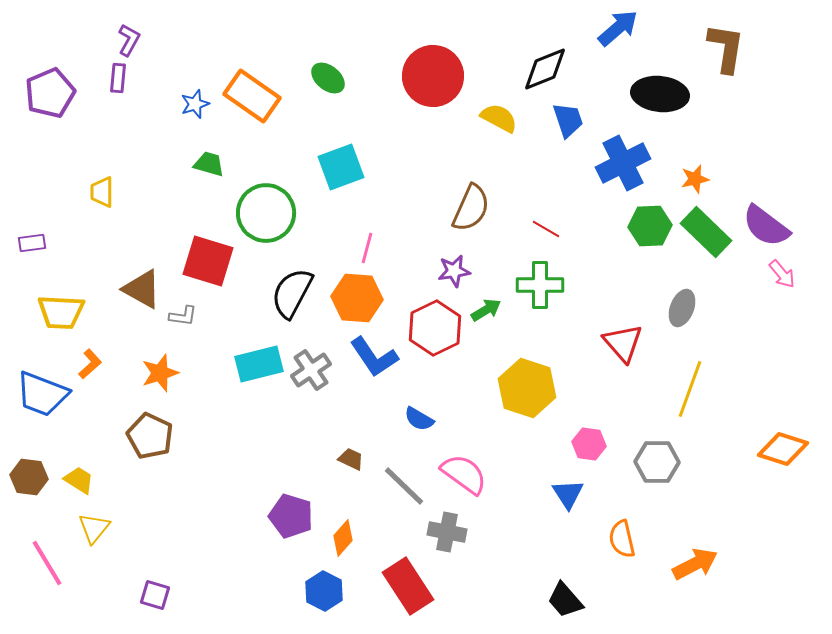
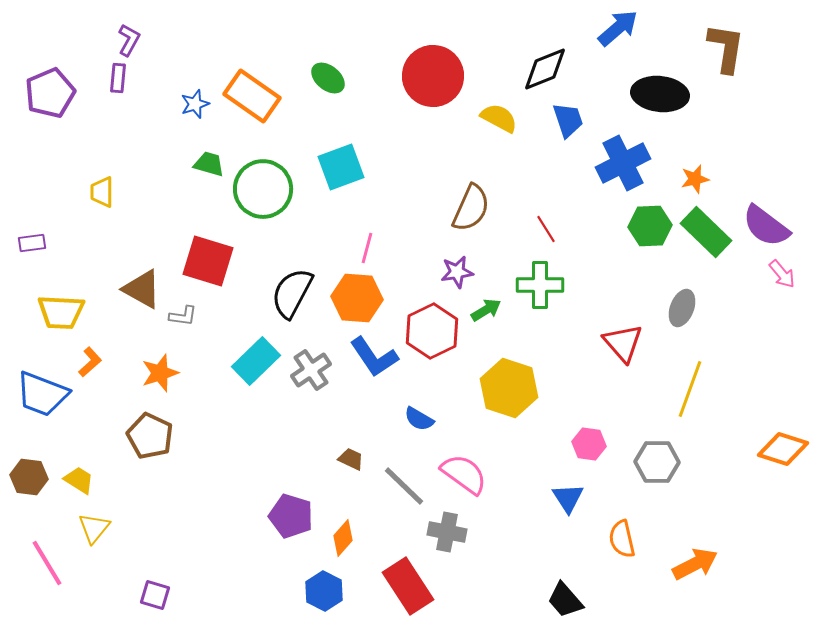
green circle at (266, 213): moved 3 px left, 24 px up
red line at (546, 229): rotated 28 degrees clockwise
purple star at (454, 271): moved 3 px right, 1 px down
red hexagon at (435, 328): moved 3 px left, 3 px down
orange L-shape at (90, 364): moved 2 px up
cyan rectangle at (259, 364): moved 3 px left, 3 px up; rotated 30 degrees counterclockwise
yellow hexagon at (527, 388): moved 18 px left
blue triangle at (568, 494): moved 4 px down
